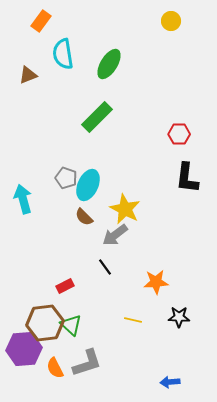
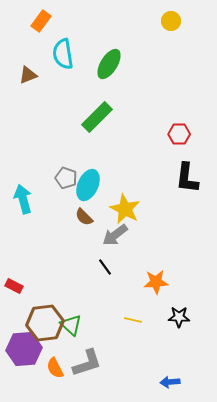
red rectangle: moved 51 px left; rotated 54 degrees clockwise
